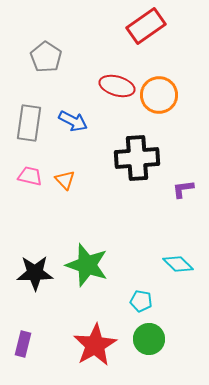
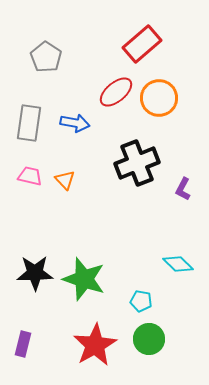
red rectangle: moved 4 px left, 18 px down; rotated 6 degrees counterclockwise
red ellipse: moved 1 px left, 6 px down; rotated 56 degrees counterclockwise
orange circle: moved 3 px down
blue arrow: moved 2 px right, 2 px down; rotated 16 degrees counterclockwise
black cross: moved 5 px down; rotated 18 degrees counterclockwise
purple L-shape: rotated 55 degrees counterclockwise
green star: moved 3 px left, 14 px down
